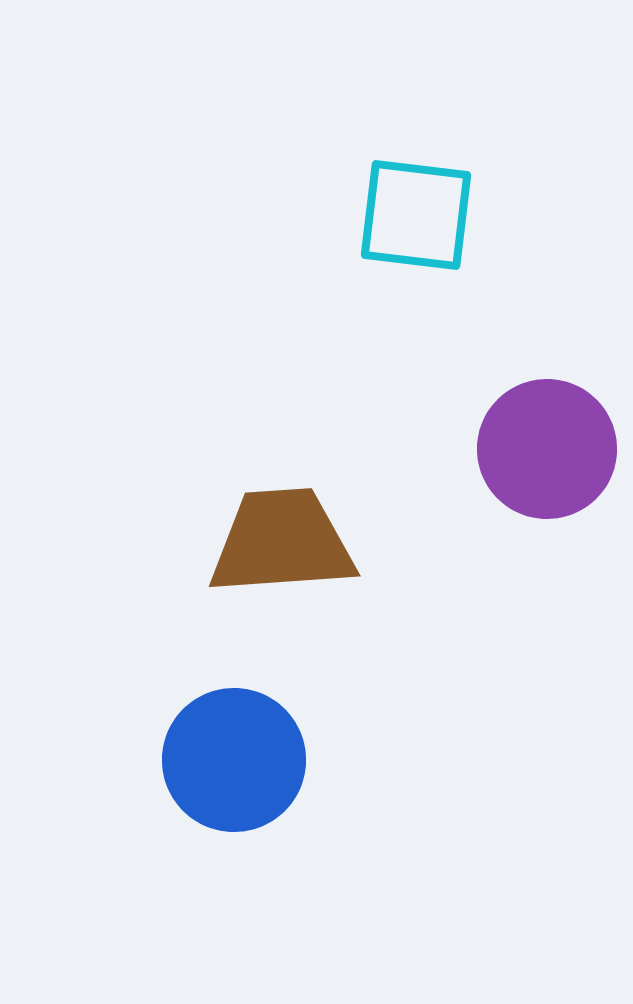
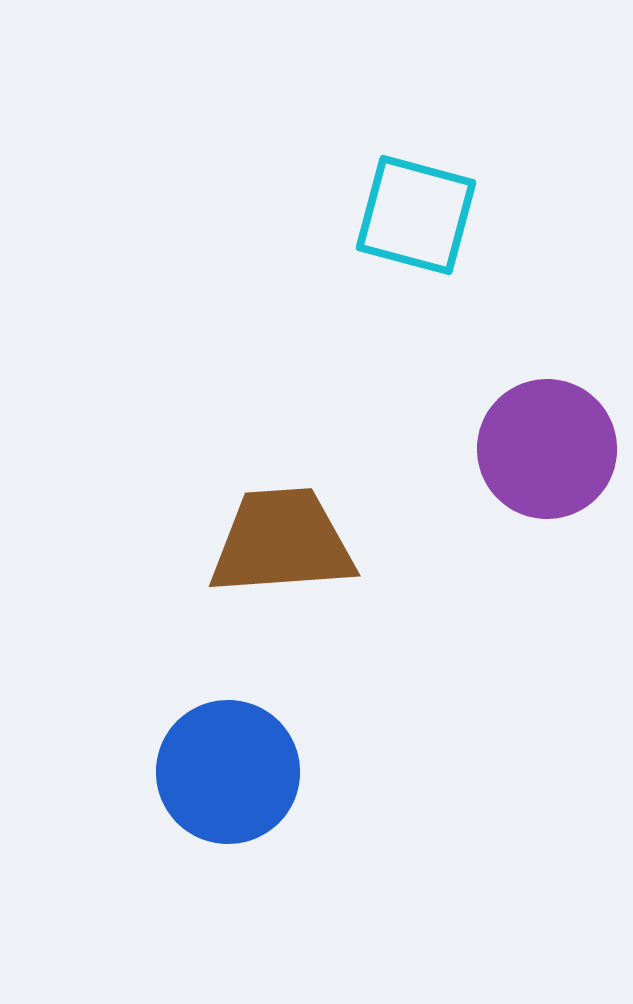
cyan square: rotated 8 degrees clockwise
blue circle: moved 6 px left, 12 px down
